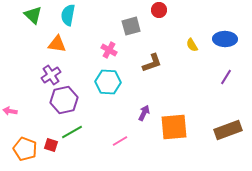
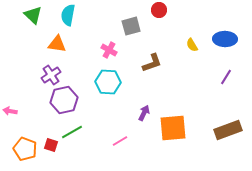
orange square: moved 1 px left, 1 px down
